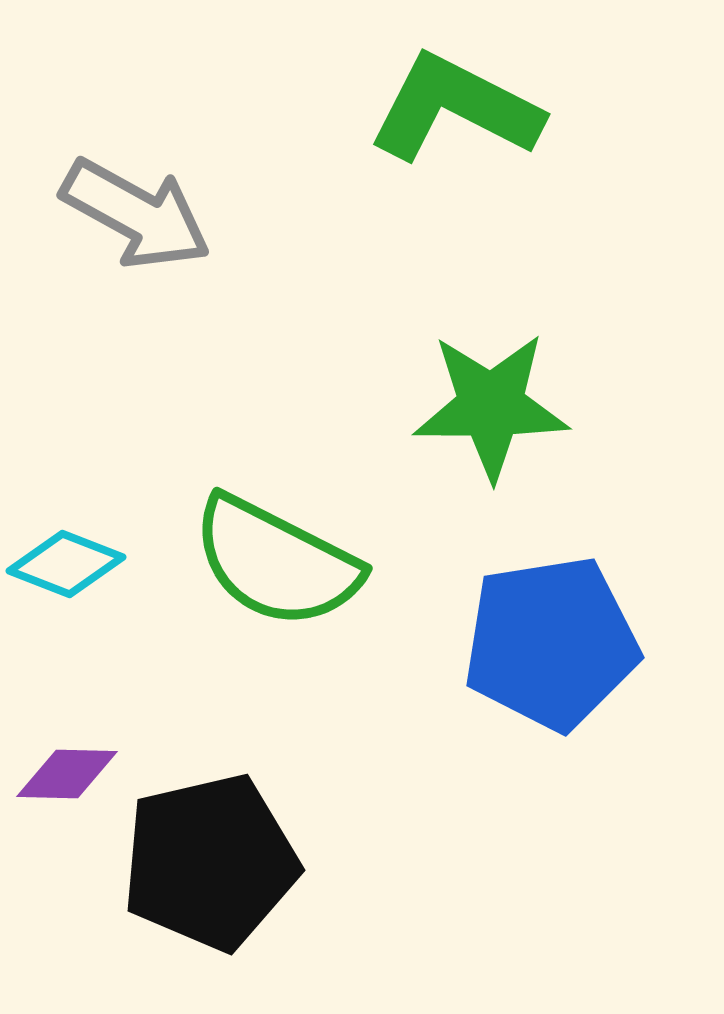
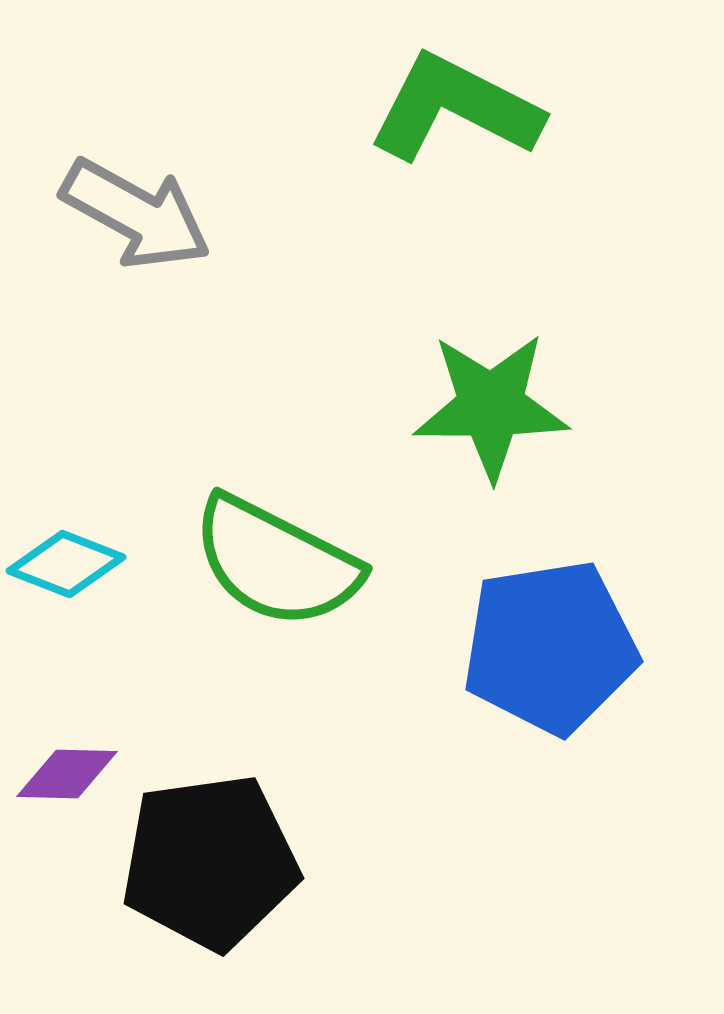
blue pentagon: moved 1 px left, 4 px down
black pentagon: rotated 5 degrees clockwise
